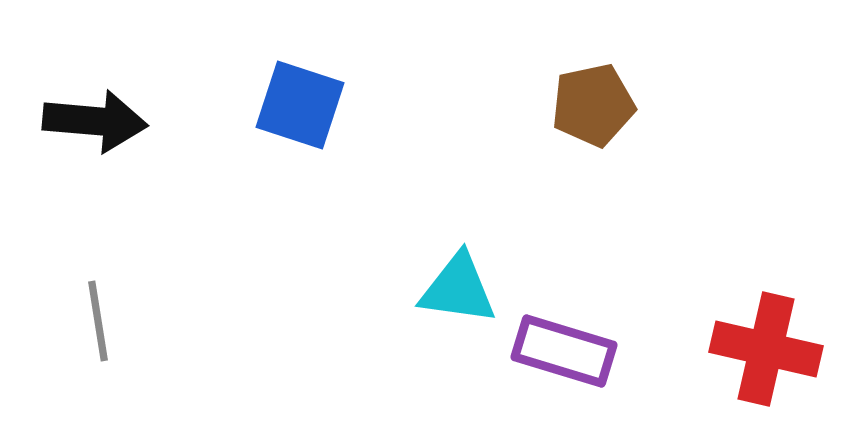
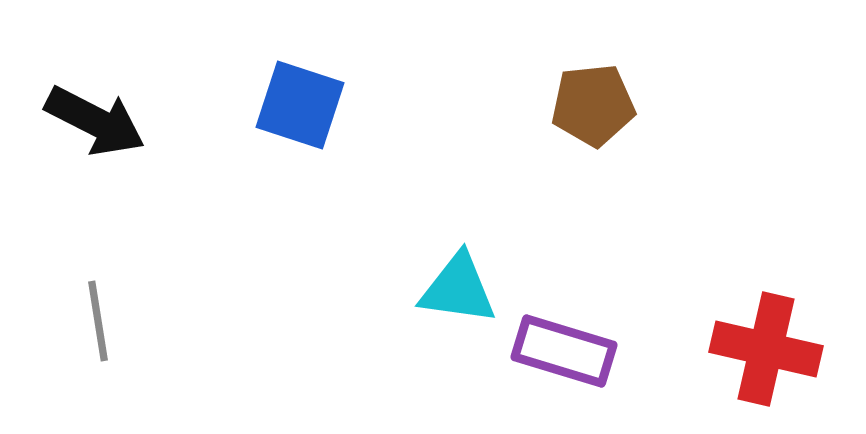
brown pentagon: rotated 6 degrees clockwise
black arrow: rotated 22 degrees clockwise
